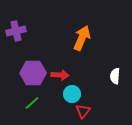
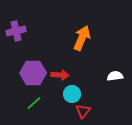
white semicircle: rotated 77 degrees clockwise
green line: moved 2 px right
